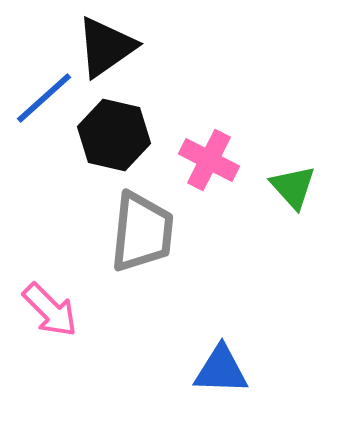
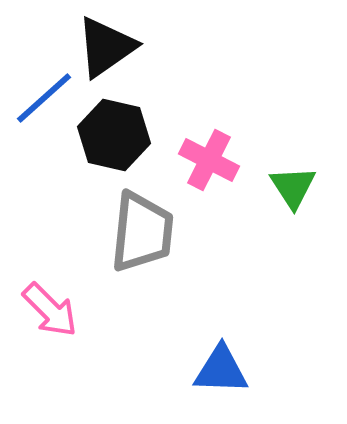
green triangle: rotated 9 degrees clockwise
